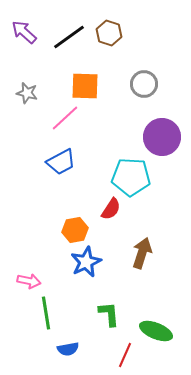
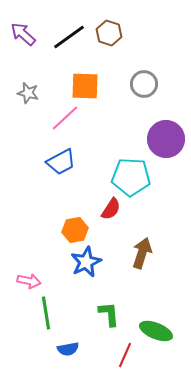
purple arrow: moved 1 px left, 2 px down
gray star: moved 1 px right
purple circle: moved 4 px right, 2 px down
